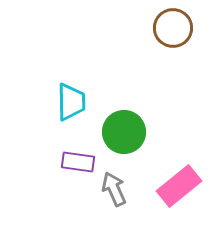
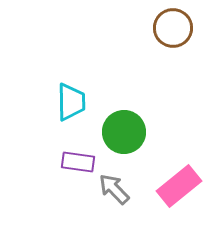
gray arrow: rotated 20 degrees counterclockwise
